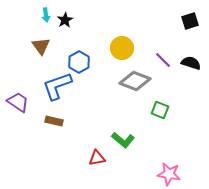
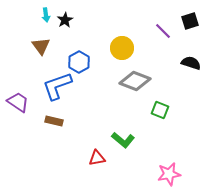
purple line: moved 29 px up
pink star: rotated 20 degrees counterclockwise
